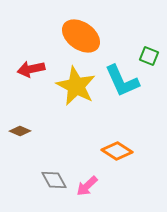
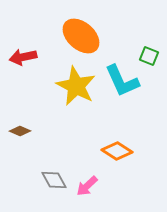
orange ellipse: rotated 6 degrees clockwise
red arrow: moved 8 px left, 12 px up
